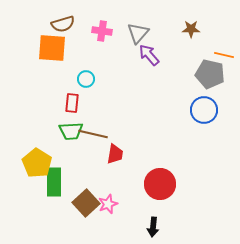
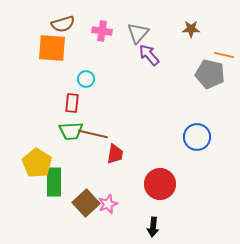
blue circle: moved 7 px left, 27 px down
